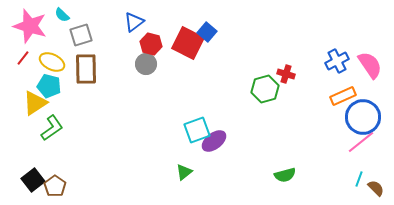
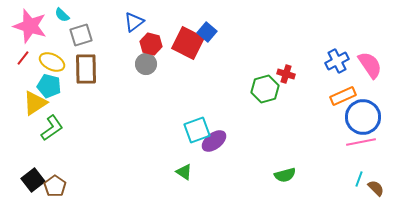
pink line: rotated 28 degrees clockwise
green triangle: rotated 48 degrees counterclockwise
